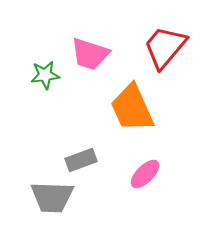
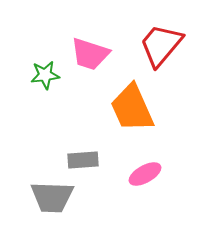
red trapezoid: moved 4 px left, 2 px up
gray rectangle: moved 2 px right; rotated 16 degrees clockwise
pink ellipse: rotated 16 degrees clockwise
